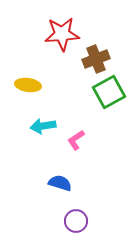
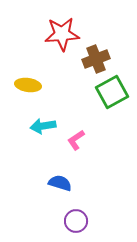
green square: moved 3 px right
